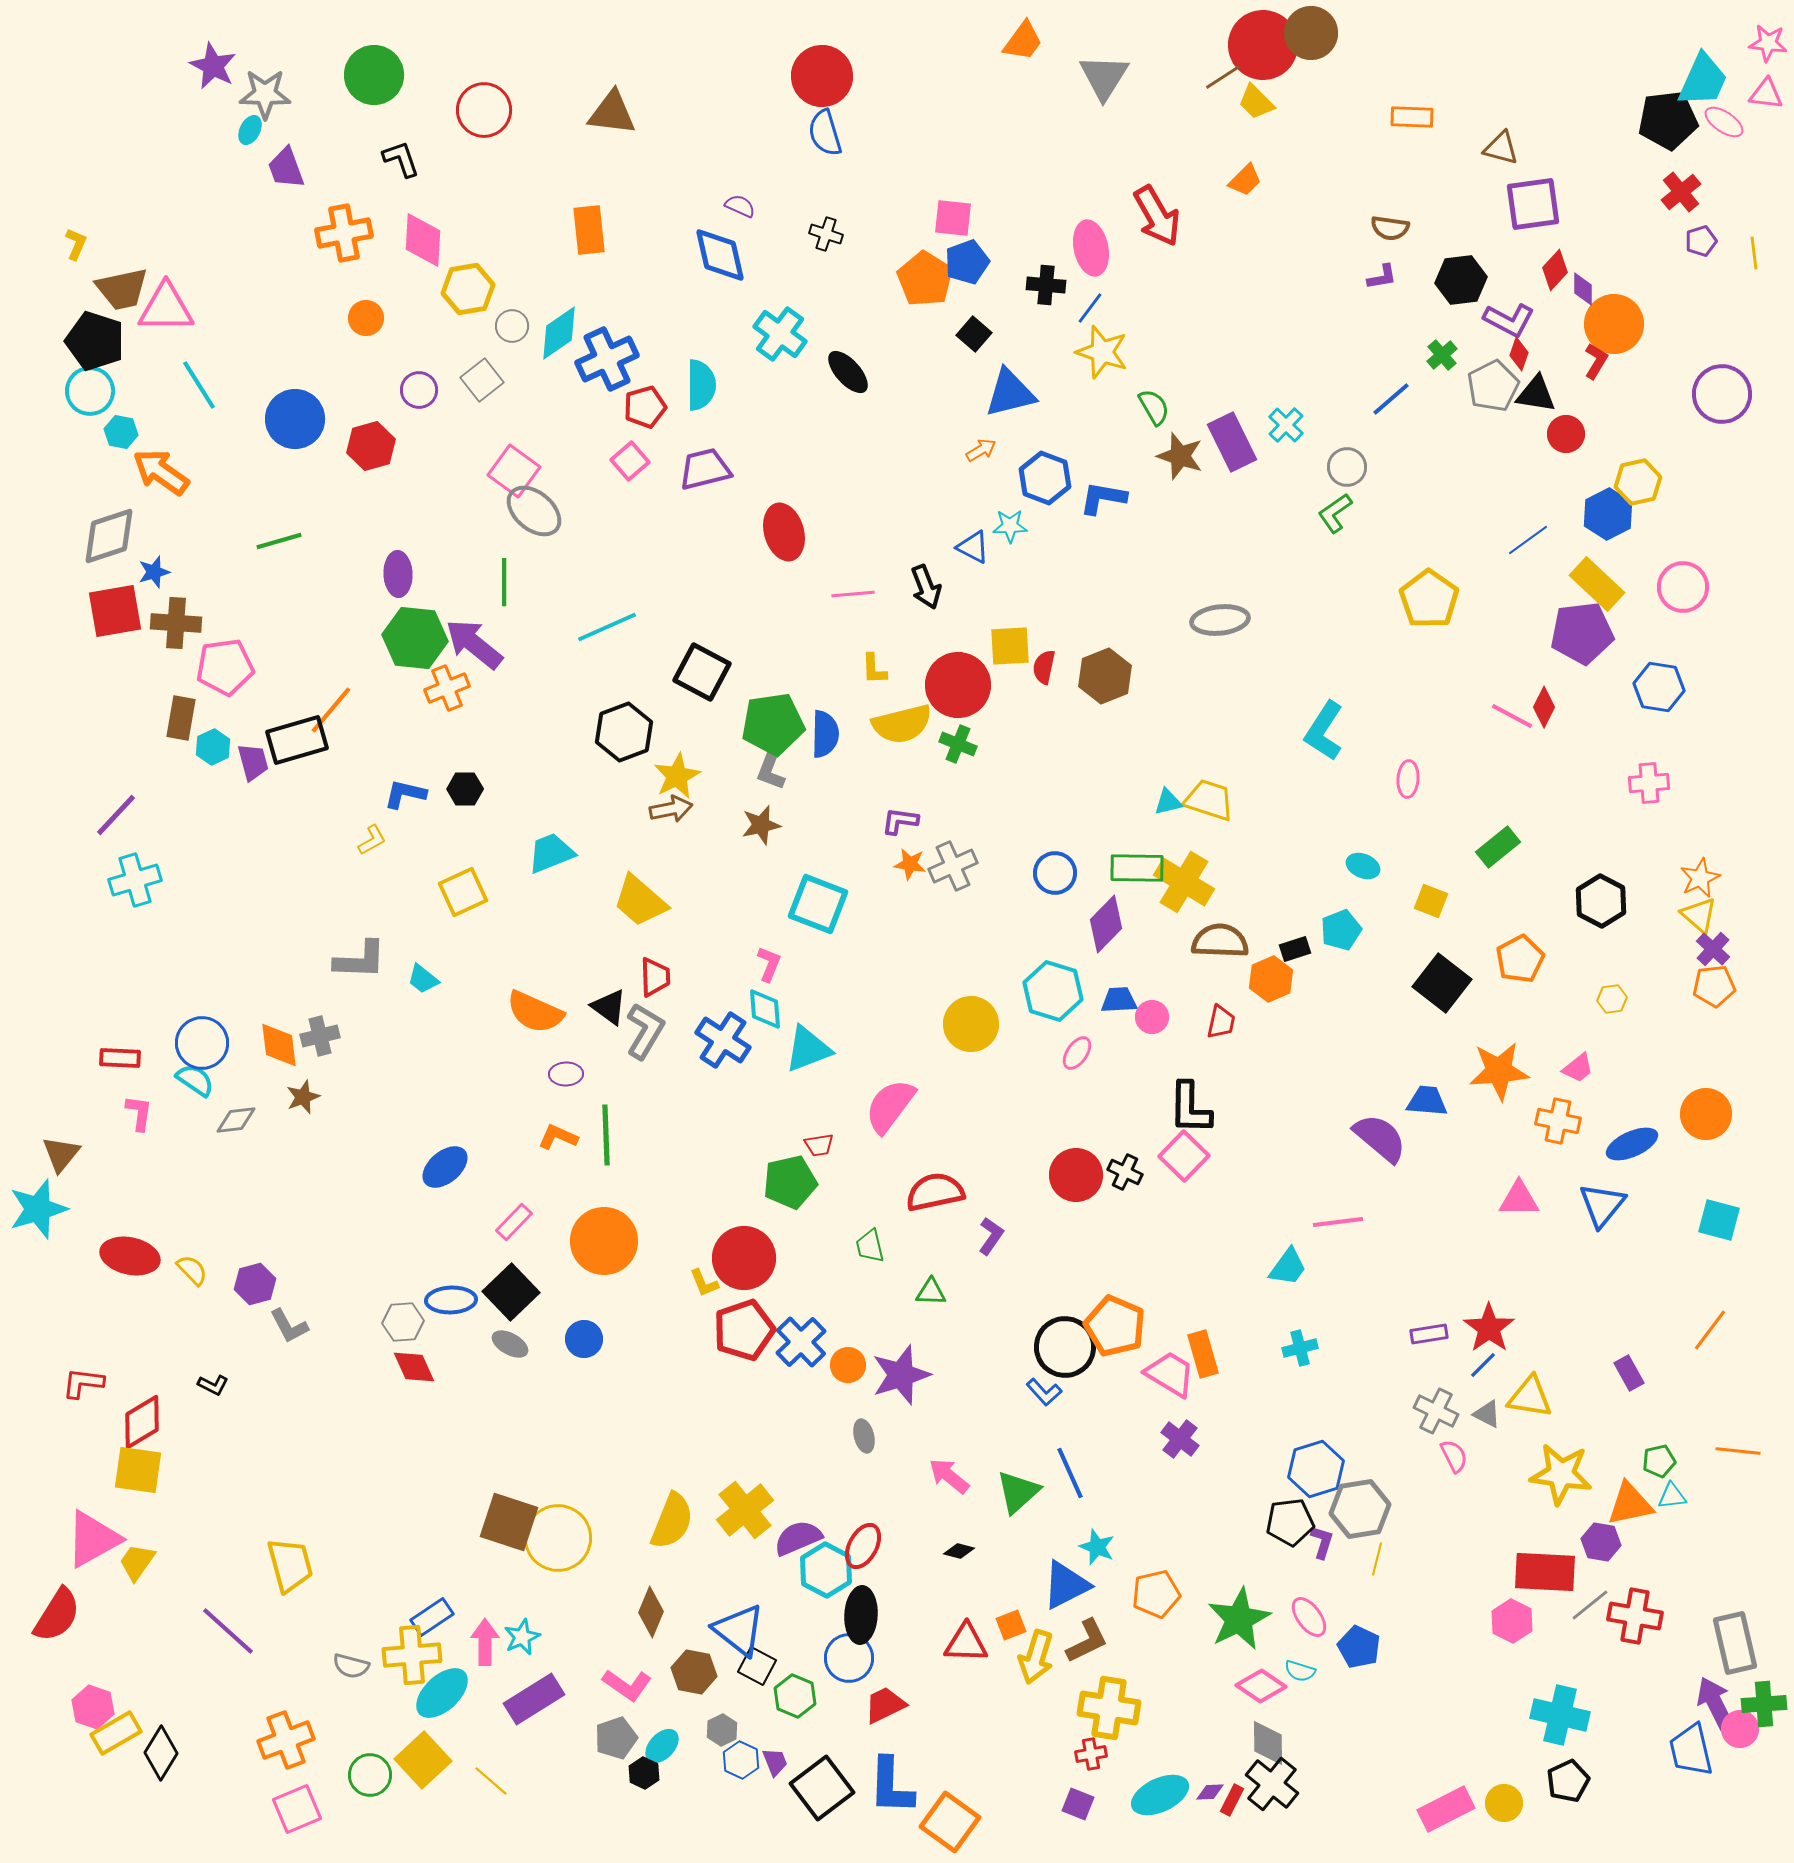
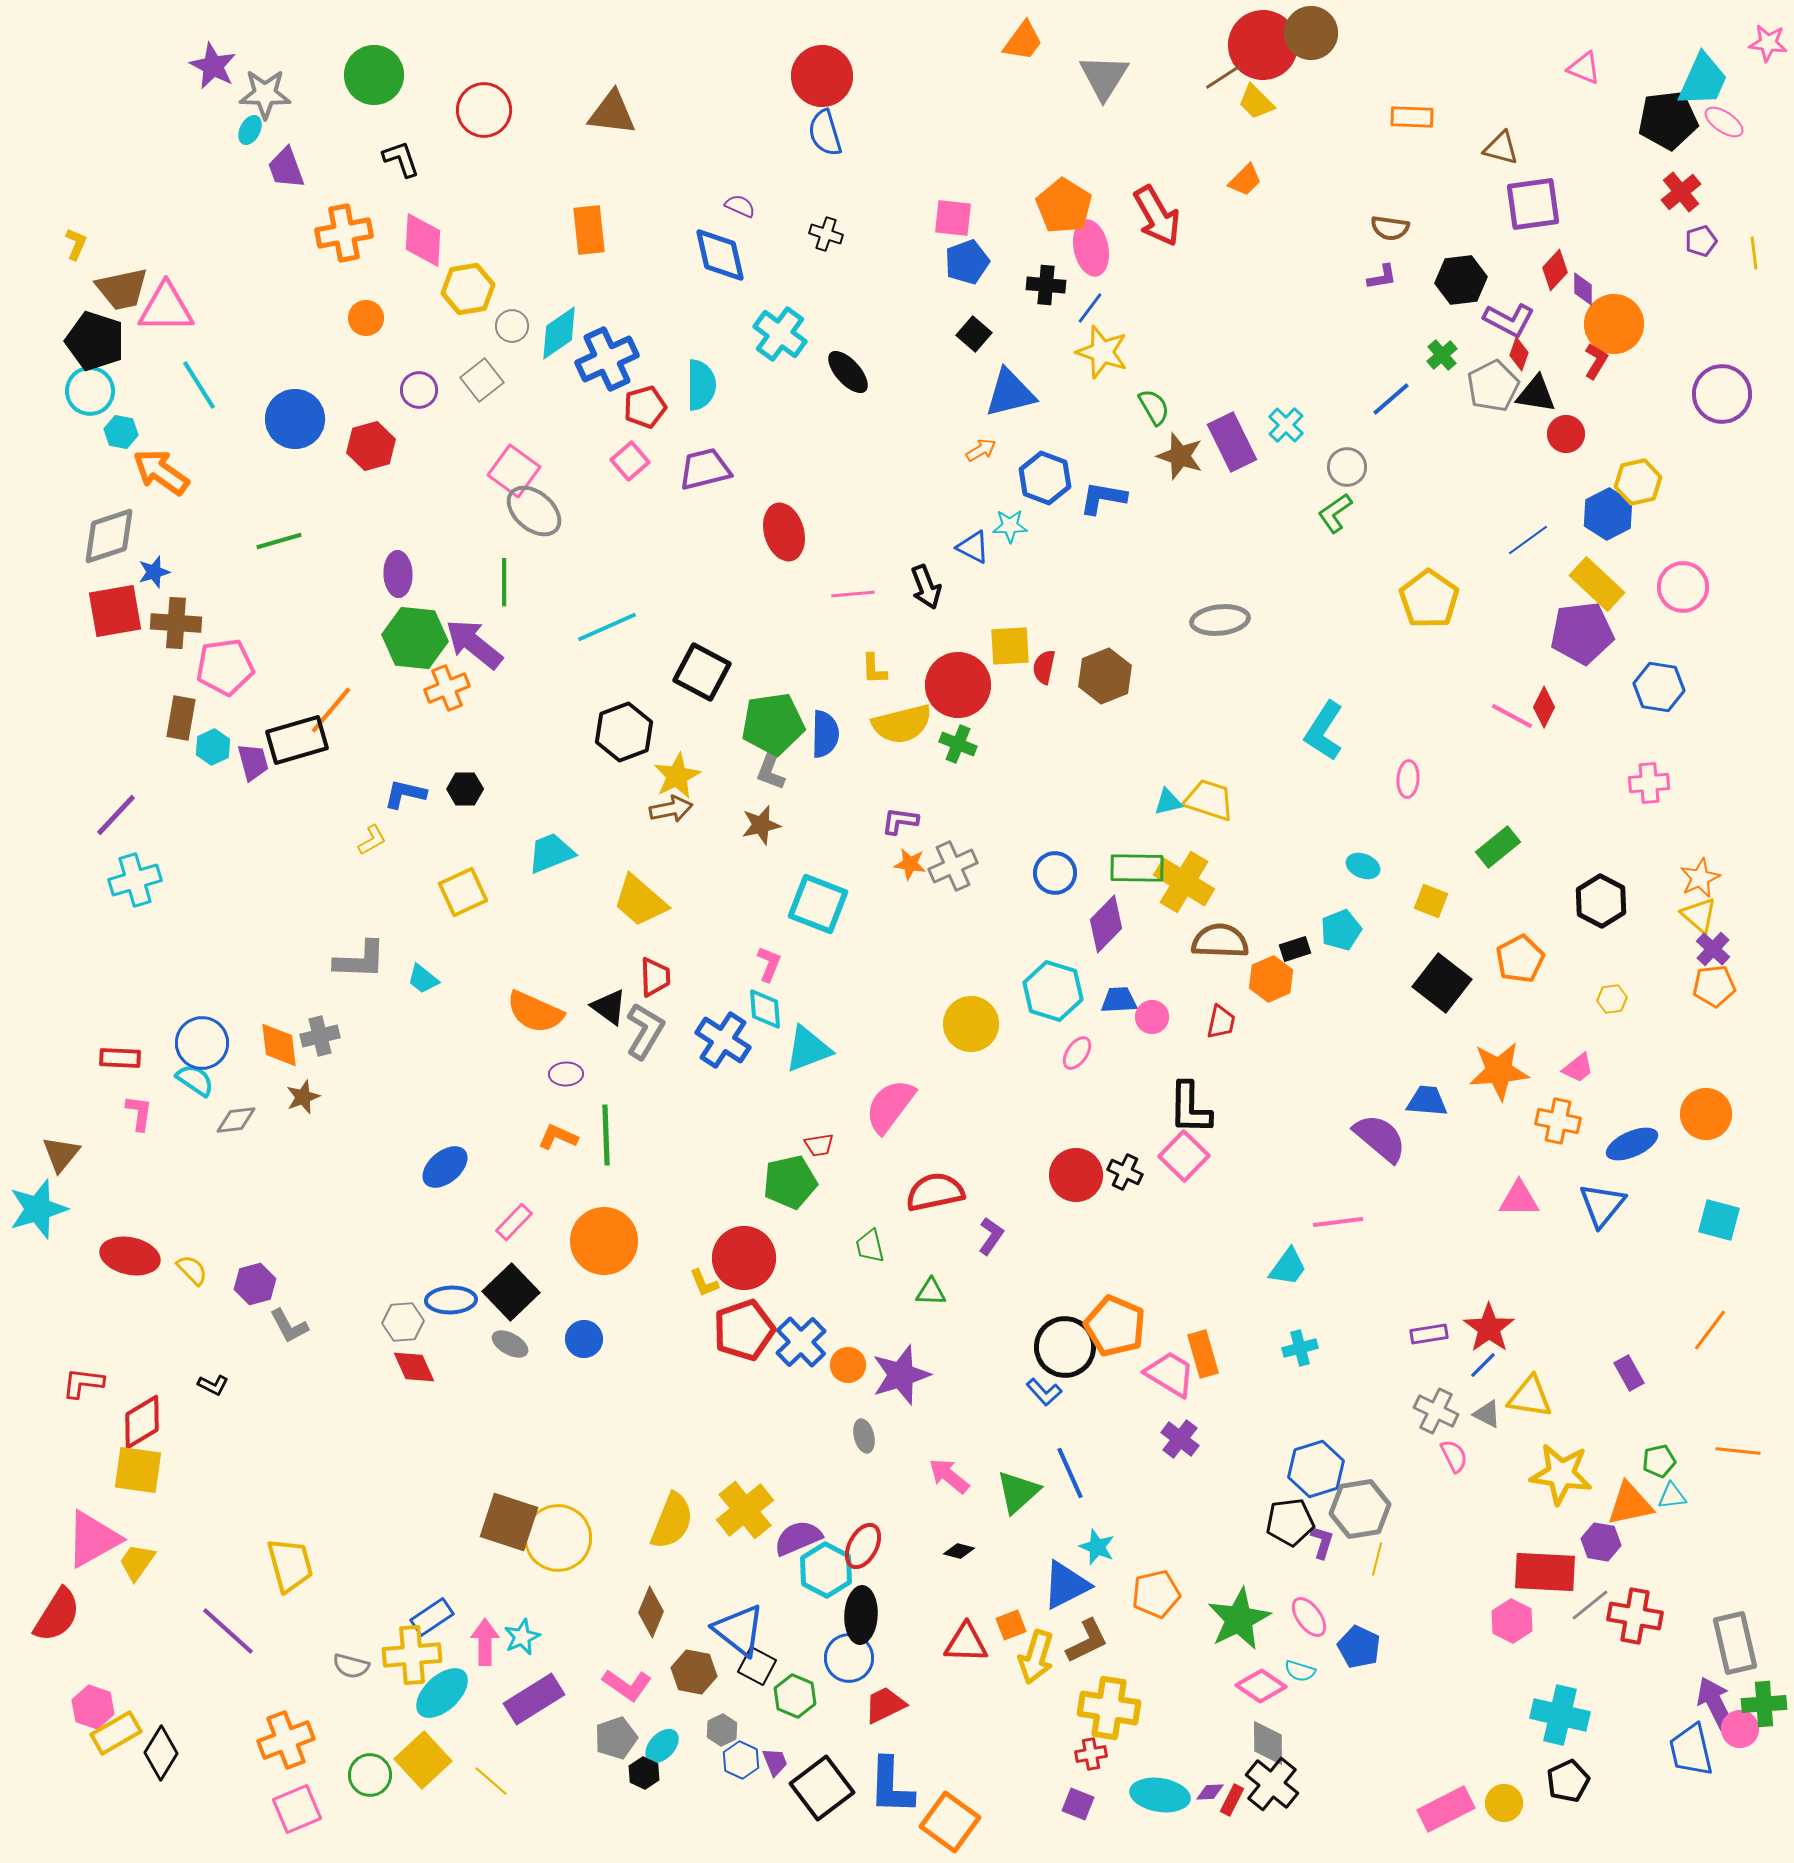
pink triangle at (1766, 94): moved 182 px left, 26 px up; rotated 15 degrees clockwise
orange pentagon at (925, 279): moved 139 px right, 73 px up
cyan ellipse at (1160, 1795): rotated 34 degrees clockwise
